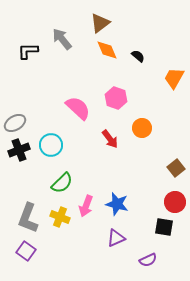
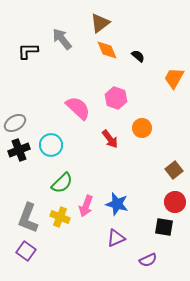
brown square: moved 2 px left, 2 px down
